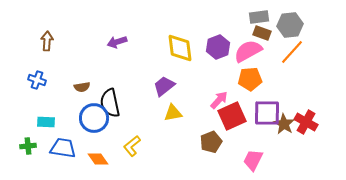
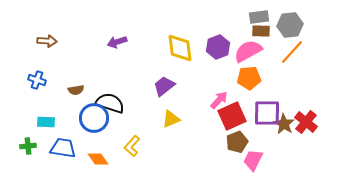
brown rectangle: moved 1 px left, 2 px up; rotated 18 degrees counterclockwise
brown arrow: rotated 90 degrees clockwise
orange pentagon: moved 1 px left, 1 px up
brown semicircle: moved 6 px left, 3 px down
black semicircle: rotated 120 degrees clockwise
yellow triangle: moved 2 px left, 6 px down; rotated 12 degrees counterclockwise
red cross: rotated 10 degrees clockwise
brown pentagon: moved 26 px right
yellow L-shape: rotated 10 degrees counterclockwise
